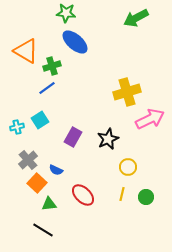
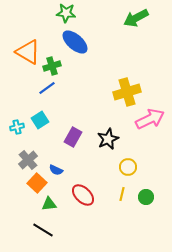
orange triangle: moved 2 px right, 1 px down
